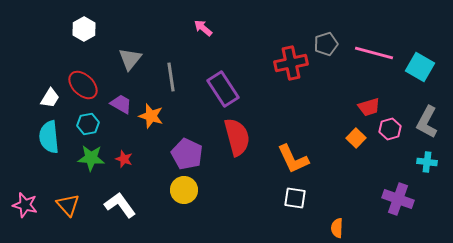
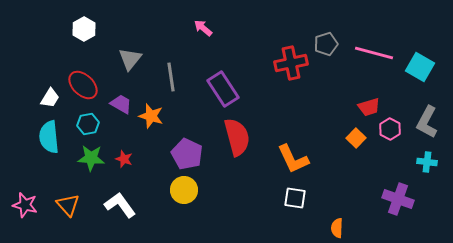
pink hexagon: rotated 15 degrees counterclockwise
